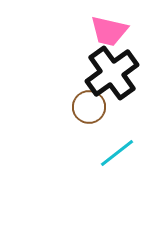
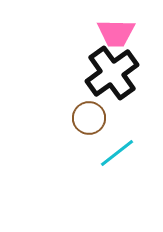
pink trapezoid: moved 7 px right, 2 px down; rotated 12 degrees counterclockwise
brown circle: moved 11 px down
